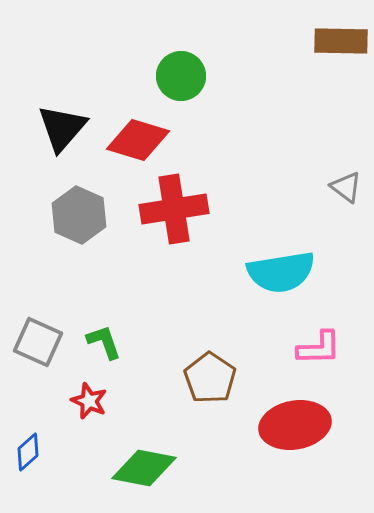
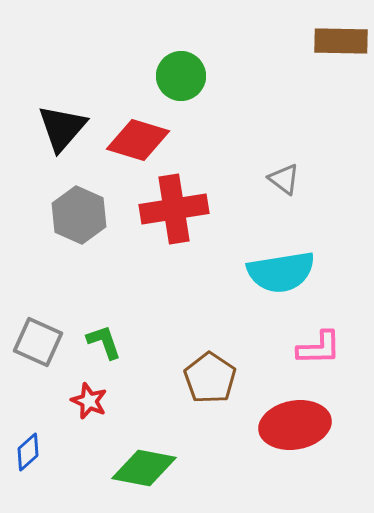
gray triangle: moved 62 px left, 8 px up
